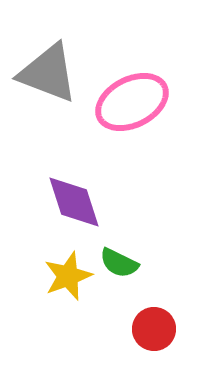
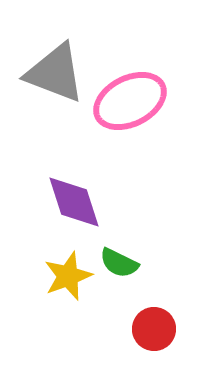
gray triangle: moved 7 px right
pink ellipse: moved 2 px left, 1 px up
